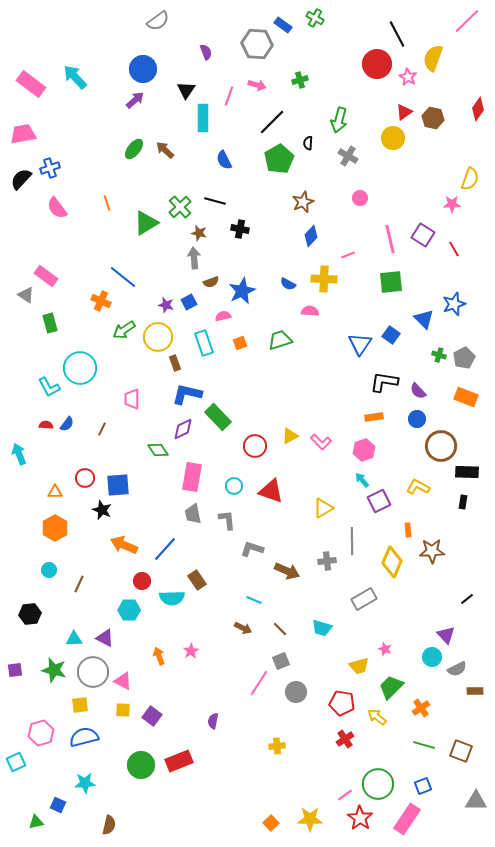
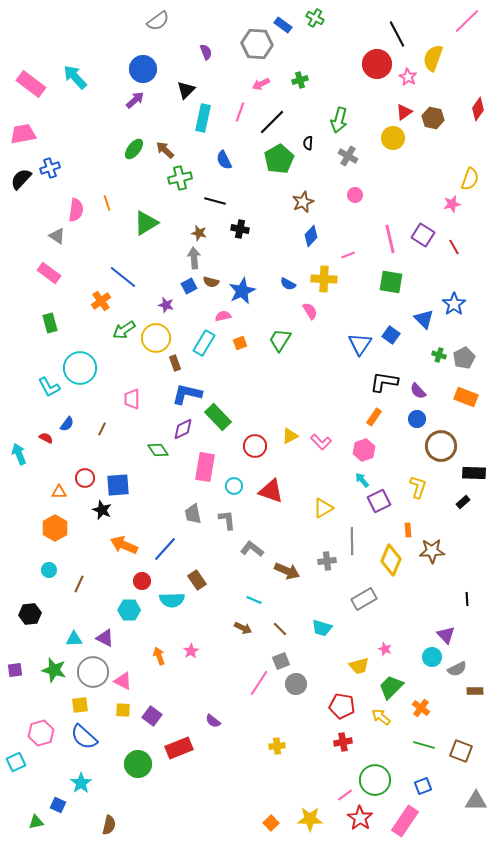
pink arrow at (257, 85): moved 4 px right, 1 px up; rotated 138 degrees clockwise
black triangle at (186, 90): rotated 12 degrees clockwise
pink line at (229, 96): moved 11 px right, 16 px down
cyan rectangle at (203, 118): rotated 12 degrees clockwise
pink circle at (360, 198): moved 5 px left, 3 px up
pink star at (452, 204): rotated 12 degrees counterclockwise
green cross at (180, 207): moved 29 px up; rotated 30 degrees clockwise
pink semicircle at (57, 208): moved 19 px right, 2 px down; rotated 135 degrees counterclockwise
red line at (454, 249): moved 2 px up
pink rectangle at (46, 276): moved 3 px right, 3 px up
brown semicircle at (211, 282): rotated 35 degrees clockwise
green square at (391, 282): rotated 15 degrees clockwise
gray triangle at (26, 295): moved 31 px right, 59 px up
orange cross at (101, 301): rotated 30 degrees clockwise
blue square at (189, 302): moved 16 px up
blue star at (454, 304): rotated 15 degrees counterclockwise
pink semicircle at (310, 311): rotated 54 degrees clockwise
yellow circle at (158, 337): moved 2 px left, 1 px down
green trapezoid at (280, 340): rotated 40 degrees counterclockwise
cyan rectangle at (204, 343): rotated 50 degrees clockwise
orange rectangle at (374, 417): rotated 48 degrees counterclockwise
red semicircle at (46, 425): moved 13 px down; rotated 24 degrees clockwise
black rectangle at (467, 472): moved 7 px right, 1 px down
pink rectangle at (192, 477): moved 13 px right, 10 px up
yellow L-shape at (418, 487): rotated 80 degrees clockwise
orange triangle at (55, 492): moved 4 px right
black rectangle at (463, 502): rotated 40 degrees clockwise
gray L-shape at (252, 549): rotated 20 degrees clockwise
yellow diamond at (392, 562): moved 1 px left, 2 px up
cyan semicircle at (172, 598): moved 2 px down
black line at (467, 599): rotated 56 degrees counterclockwise
gray circle at (296, 692): moved 8 px up
red pentagon at (342, 703): moved 3 px down
orange cross at (421, 708): rotated 18 degrees counterclockwise
yellow arrow at (377, 717): moved 4 px right
purple semicircle at (213, 721): rotated 63 degrees counterclockwise
blue semicircle at (84, 737): rotated 124 degrees counterclockwise
red cross at (345, 739): moved 2 px left, 3 px down; rotated 24 degrees clockwise
red rectangle at (179, 761): moved 13 px up
green circle at (141, 765): moved 3 px left, 1 px up
cyan star at (85, 783): moved 4 px left; rotated 30 degrees counterclockwise
green circle at (378, 784): moved 3 px left, 4 px up
pink rectangle at (407, 819): moved 2 px left, 2 px down
